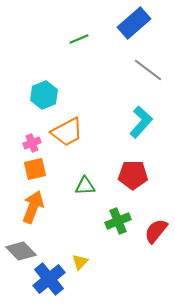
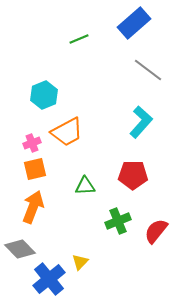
gray diamond: moved 1 px left, 2 px up
